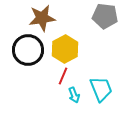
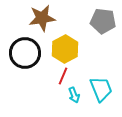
gray pentagon: moved 2 px left, 5 px down
black circle: moved 3 px left, 3 px down
